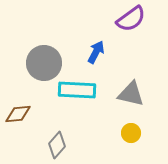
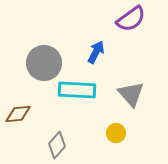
gray triangle: rotated 36 degrees clockwise
yellow circle: moved 15 px left
